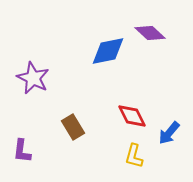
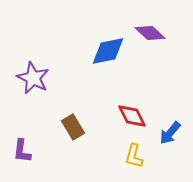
blue arrow: moved 1 px right
